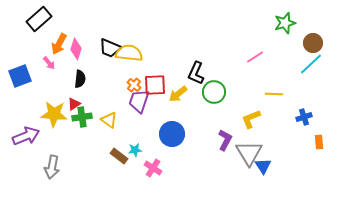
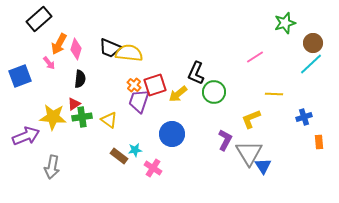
red square: rotated 15 degrees counterclockwise
yellow star: moved 1 px left, 3 px down
